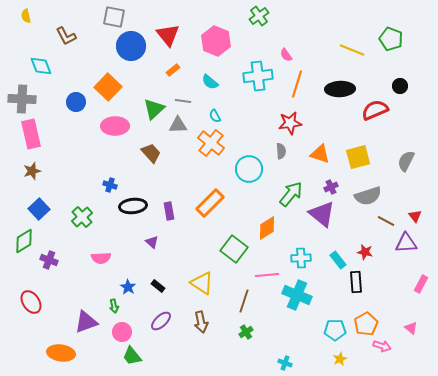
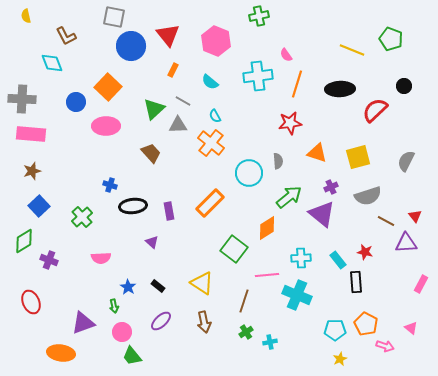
green cross at (259, 16): rotated 24 degrees clockwise
cyan diamond at (41, 66): moved 11 px right, 3 px up
orange rectangle at (173, 70): rotated 24 degrees counterclockwise
black circle at (400, 86): moved 4 px right
gray line at (183, 101): rotated 21 degrees clockwise
red semicircle at (375, 110): rotated 20 degrees counterclockwise
pink ellipse at (115, 126): moved 9 px left
pink rectangle at (31, 134): rotated 72 degrees counterclockwise
gray semicircle at (281, 151): moved 3 px left, 10 px down
orange triangle at (320, 154): moved 3 px left, 1 px up
cyan circle at (249, 169): moved 4 px down
green arrow at (291, 194): moved 2 px left, 3 px down; rotated 12 degrees clockwise
blue square at (39, 209): moved 3 px up
red ellipse at (31, 302): rotated 10 degrees clockwise
purple triangle at (86, 322): moved 3 px left, 1 px down
brown arrow at (201, 322): moved 3 px right
orange pentagon at (366, 324): rotated 15 degrees counterclockwise
pink arrow at (382, 346): moved 3 px right
cyan cross at (285, 363): moved 15 px left, 21 px up; rotated 32 degrees counterclockwise
